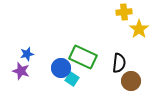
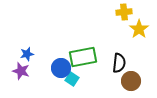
green rectangle: rotated 36 degrees counterclockwise
